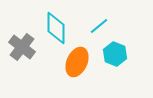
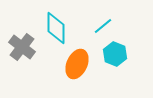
cyan line: moved 4 px right
orange ellipse: moved 2 px down
